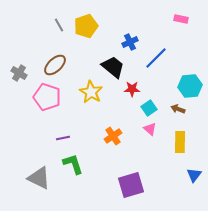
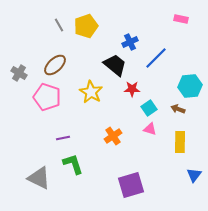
black trapezoid: moved 2 px right, 2 px up
pink triangle: rotated 24 degrees counterclockwise
